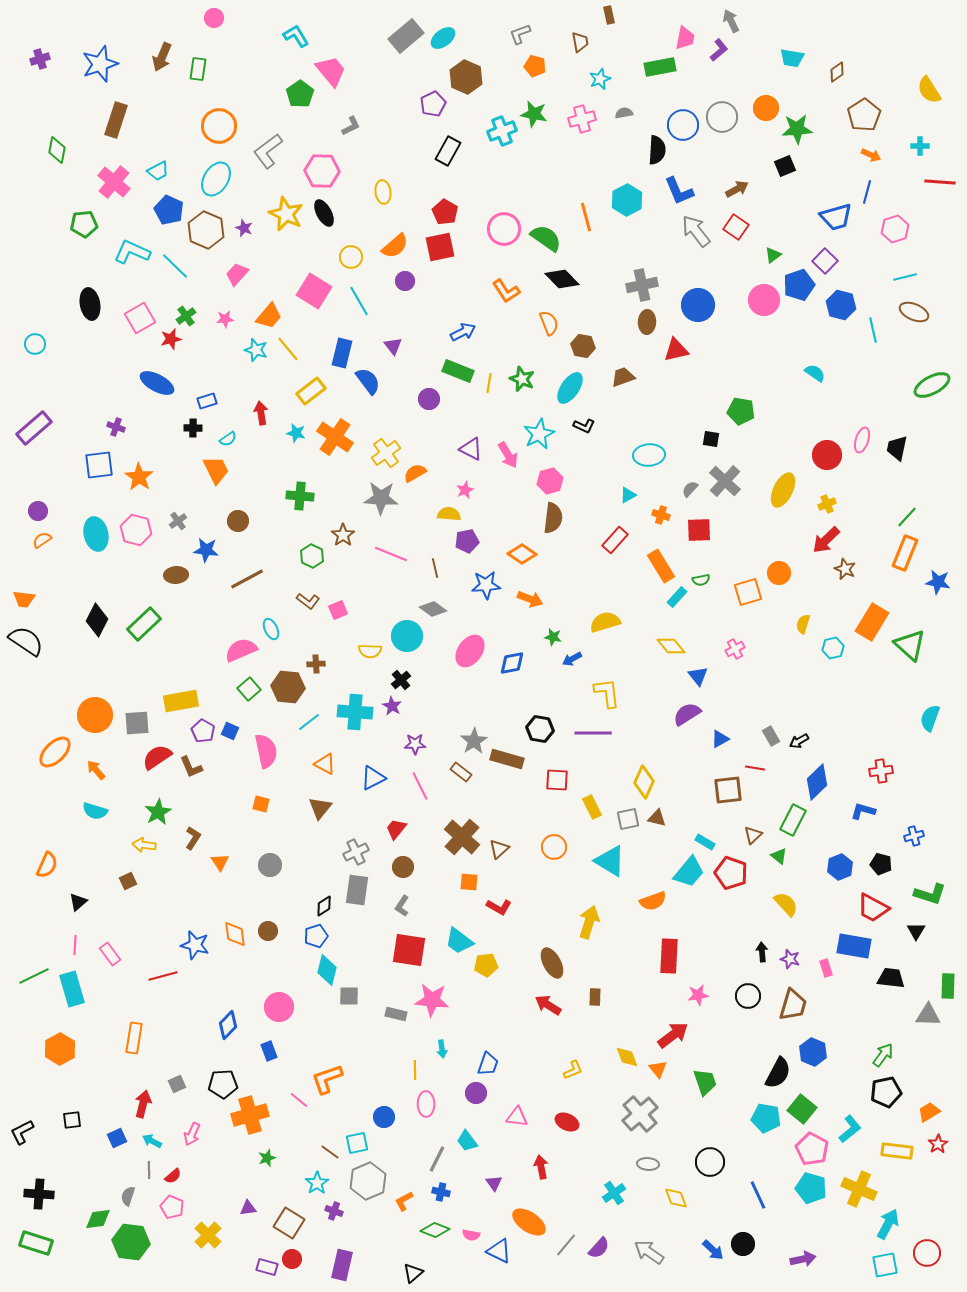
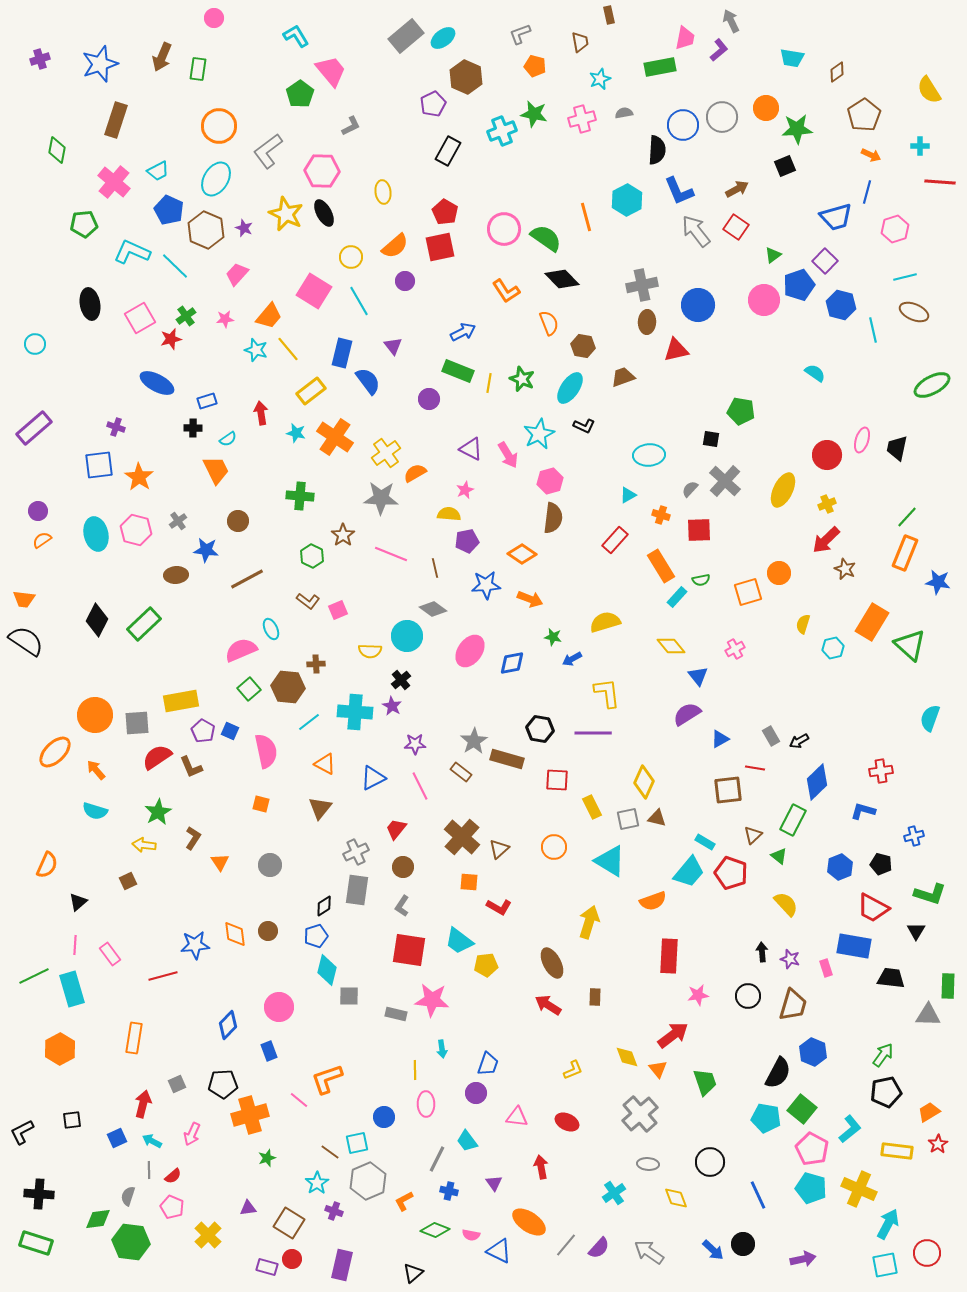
blue star at (195, 945): rotated 20 degrees counterclockwise
blue cross at (441, 1192): moved 8 px right, 1 px up
